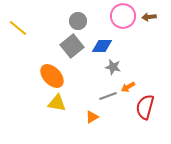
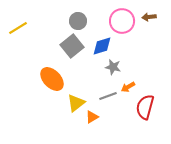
pink circle: moved 1 px left, 5 px down
yellow line: rotated 72 degrees counterclockwise
blue diamond: rotated 15 degrees counterclockwise
orange ellipse: moved 3 px down
yellow triangle: moved 19 px right; rotated 48 degrees counterclockwise
